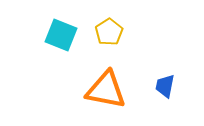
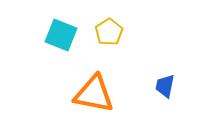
orange triangle: moved 12 px left, 4 px down
